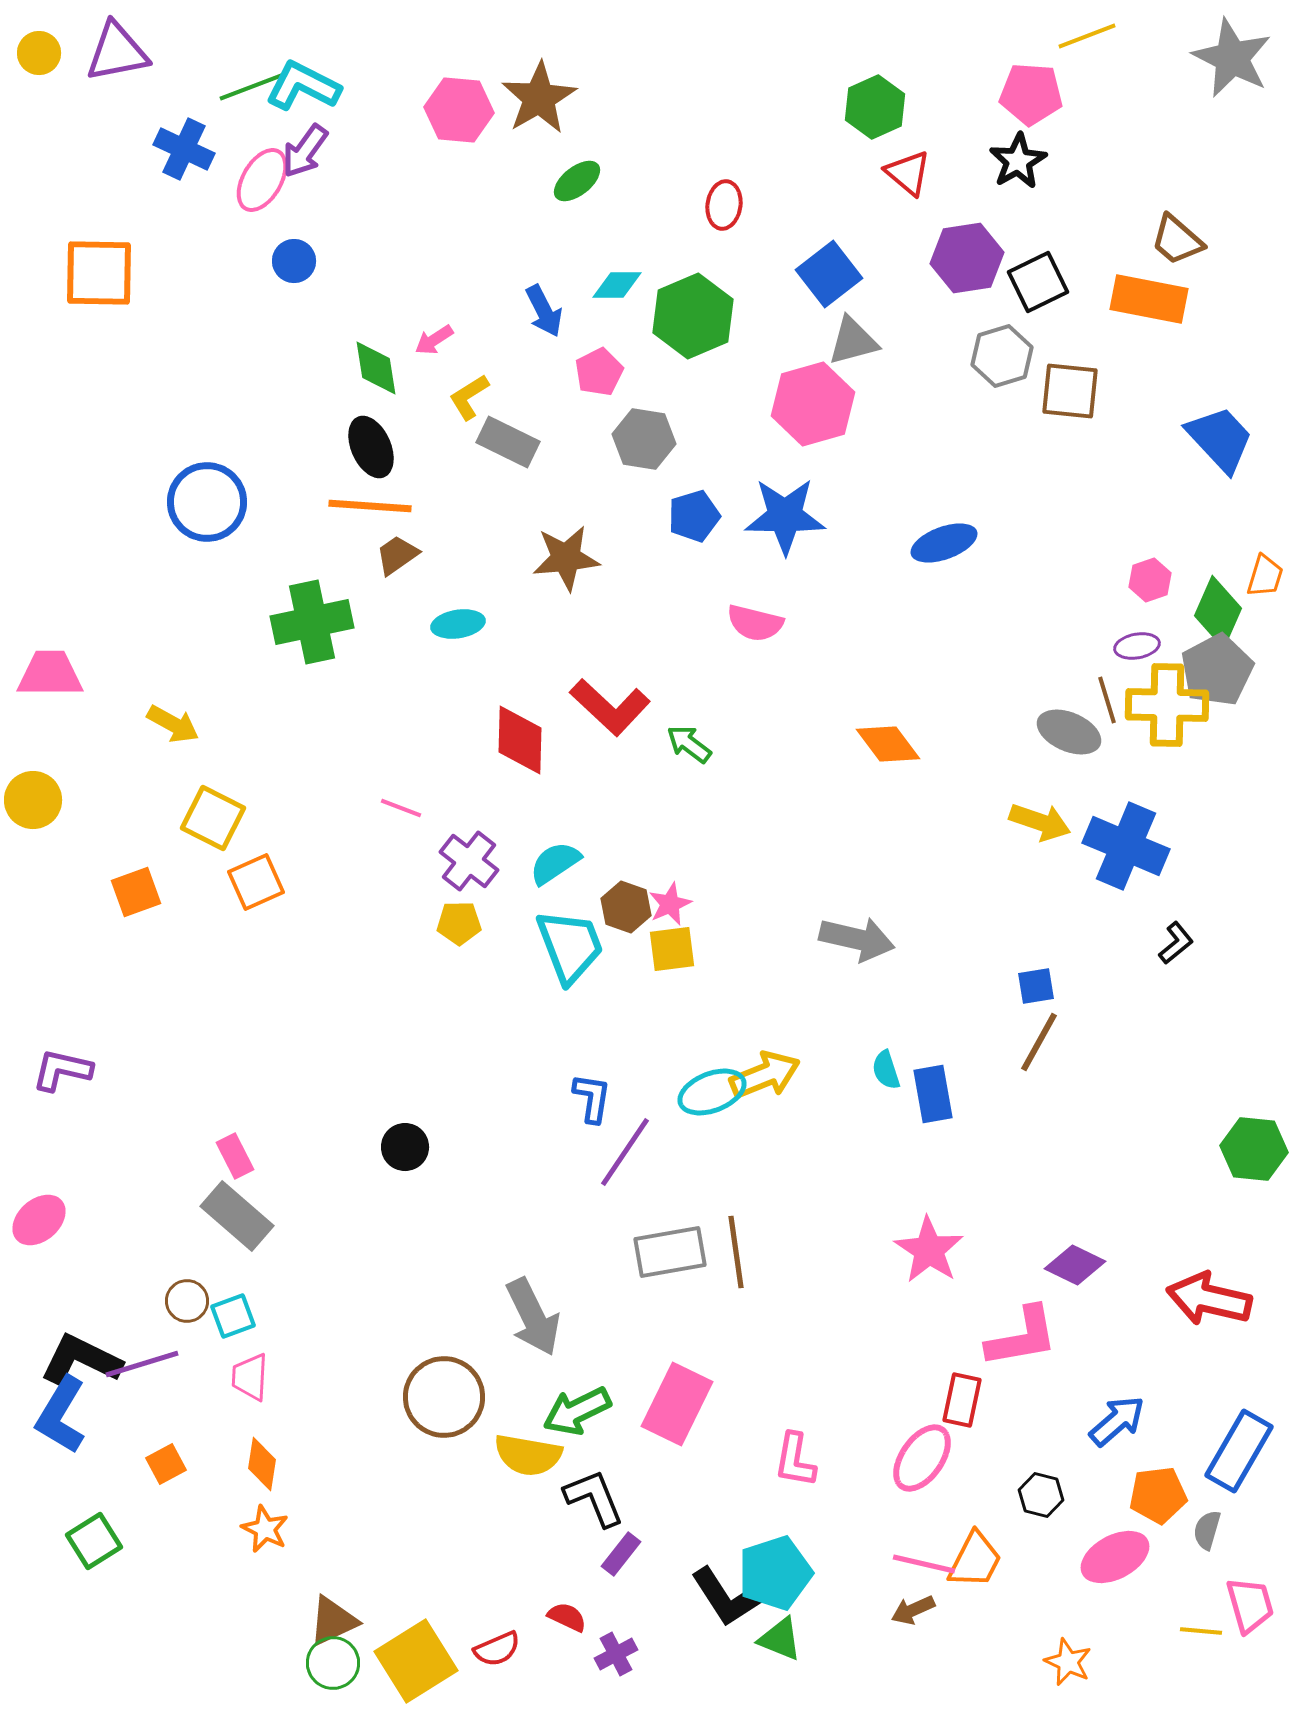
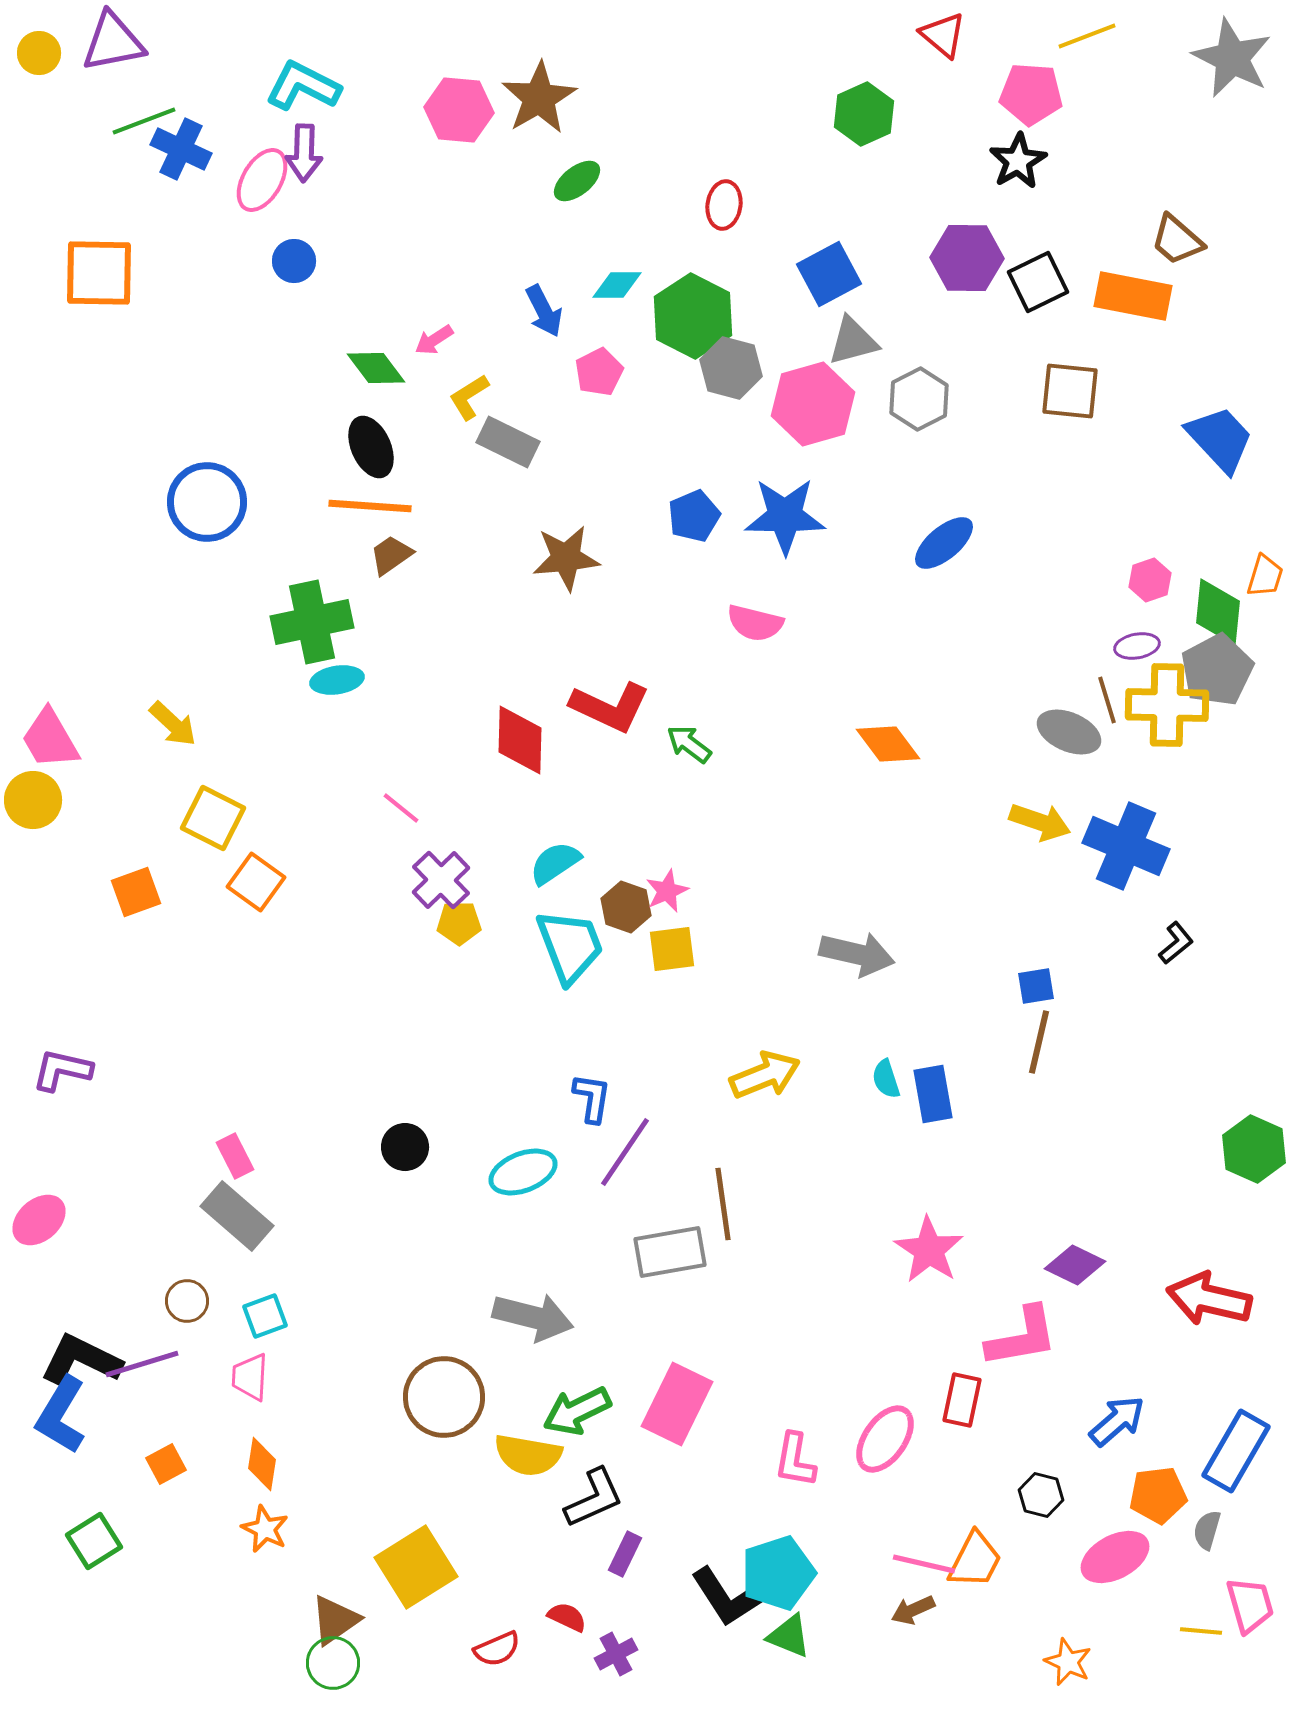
purple triangle at (117, 52): moved 4 px left, 10 px up
green line at (251, 87): moved 107 px left, 34 px down
green hexagon at (875, 107): moved 11 px left, 7 px down
blue cross at (184, 149): moved 3 px left
purple arrow at (305, 151): moved 1 px left, 2 px down; rotated 34 degrees counterclockwise
red triangle at (908, 173): moved 35 px right, 138 px up
purple hexagon at (967, 258): rotated 10 degrees clockwise
blue square at (829, 274): rotated 10 degrees clockwise
orange rectangle at (1149, 299): moved 16 px left, 3 px up
green hexagon at (693, 316): rotated 10 degrees counterclockwise
gray hexagon at (1002, 356): moved 83 px left, 43 px down; rotated 10 degrees counterclockwise
green diamond at (376, 368): rotated 28 degrees counterclockwise
gray hexagon at (644, 439): moved 87 px right, 71 px up; rotated 6 degrees clockwise
blue pentagon at (694, 516): rotated 6 degrees counterclockwise
blue ellipse at (944, 543): rotated 20 degrees counterclockwise
brown trapezoid at (397, 555): moved 6 px left
green diamond at (1218, 612): rotated 18 degrees counterclockwise
cyan ellipse at (458, 624): moved 121 px left, 56 px down
pink trapezoid at (50, 674): moved 65 px down; rotated 120 degrees counterclockwise
red L-shape at (610, 707): rotated 18 degrees counterclockwise
yellow arrow at (173, 724): rotated 14 degrees clockwise
pink line at (401, 808): rotated 18 degrees clockwise
purple cross at (469, 861): moved 28 px left, 19 px down; rotated 8 degrees clockwise
orange square at (256, 882): rotated 30 degrees counterclockwise
pink star at (670, 904): moved 3 px left, 13 px up
gray arrow at (857, 939): moved 15 px down
brown line at (1039, 1042): rotated 16 degrees counterclockwise
cyan semicircle at (886, 1070): moved 9 px down
cyan ellipse at (712, 1092): moved 189 px left, 80 px down
green hexagon at (1254, 1149): rotated 18 degrees clockwise
brown line at (736, 1252): moved 13 px left, 48 px up
cyan square at (233, 1316): moved 32 px right
gray arrow at (533, 1317): rotated 50 degrees counterclockwise
blue rectangle at (1239, 1451): moved 3 px left
pink ellipse at (922, 1458): moved 37 px left, 19 px up
black L-shape at (594, 1498): rotated 88 degrees clockwise
purple rectangle at (621, 1554): moved 4 px right; rotated 12 degrees counterclockwise
cyan pentagon at (775, 1573): moved 3 px right
brown triangle at (333, 1621): moved 2 px right, 1 px up; rotated 10 degrees counterclockwise
green triangle at (780, 1639): moved 9 px right, 3 px up
yellow square at (416, 1661): moved 94 px up
